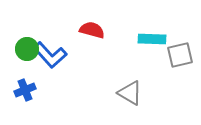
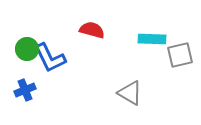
blue L-shape: moved 3 px down; rotated 16 degrees clockwise
